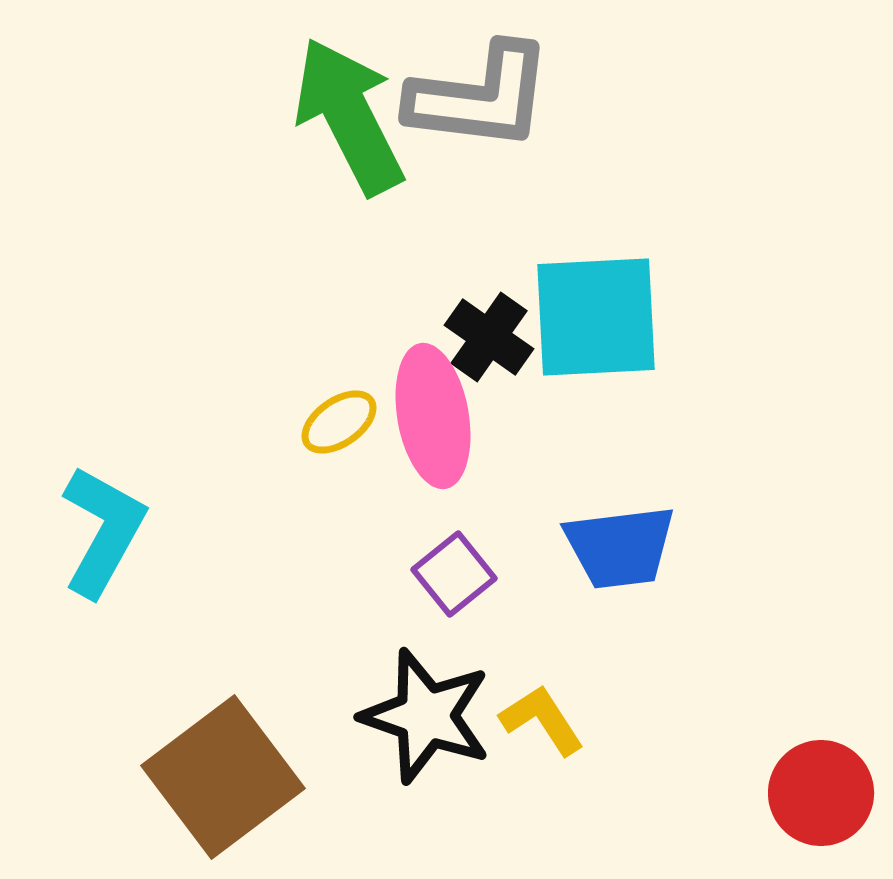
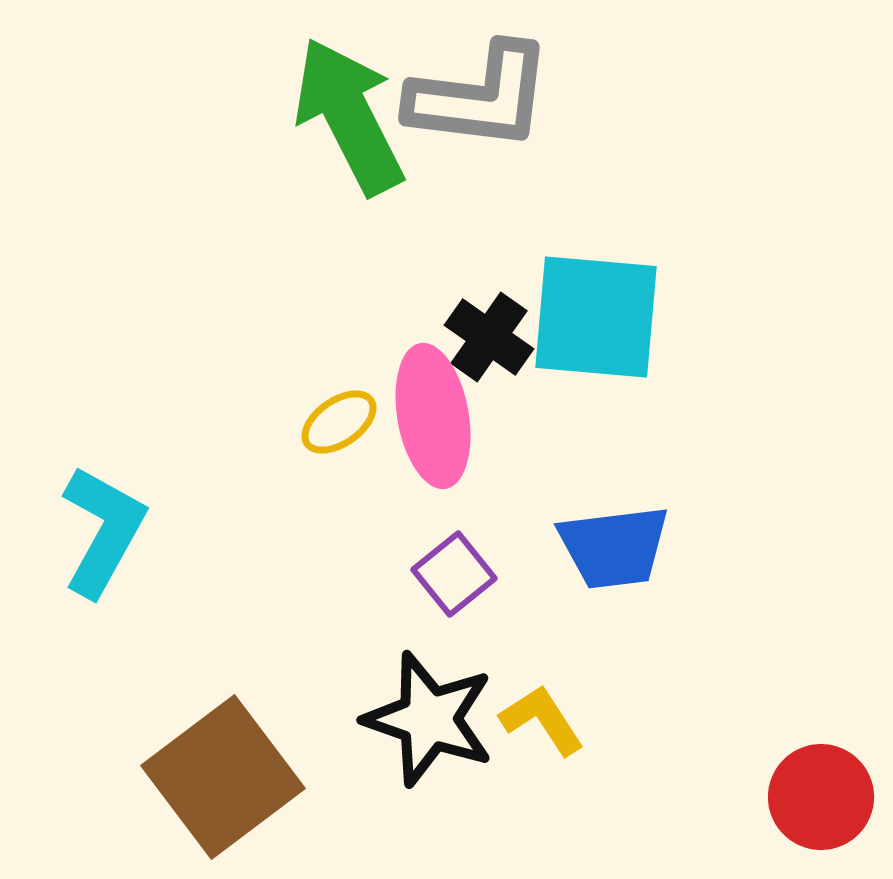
cyan square: rotated 8 degrees clockwise
blue trapezoid: moved 6 px left
black star: moved 3 px right, 3 px down
red circle: moved 4 px down
